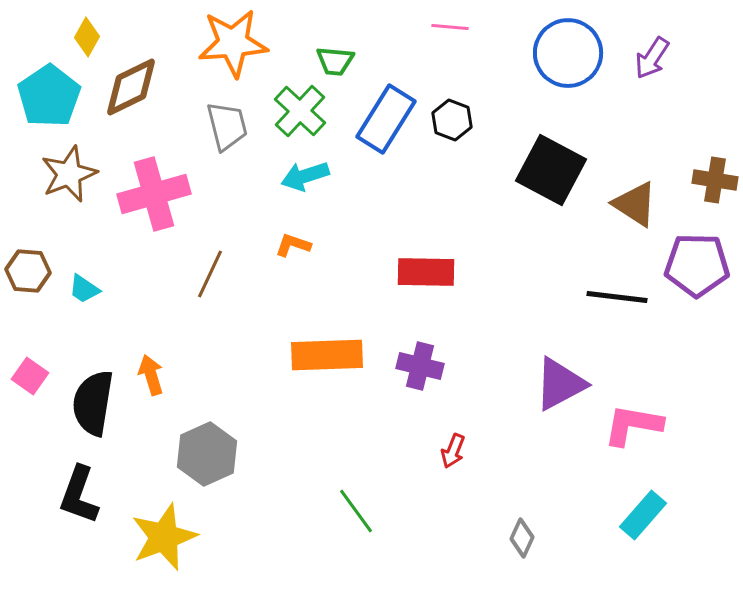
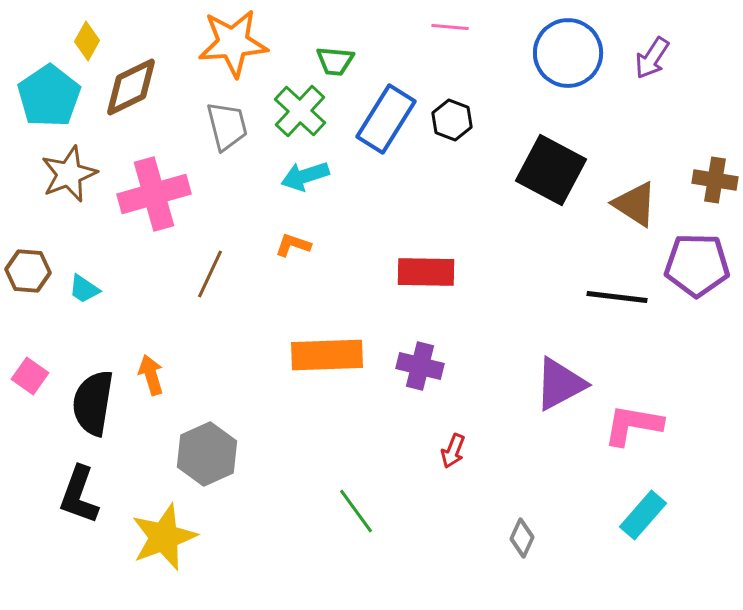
yellow diamond: moved 4 px down
